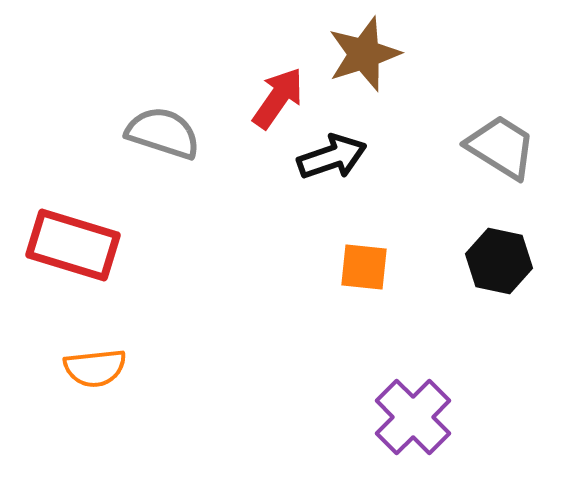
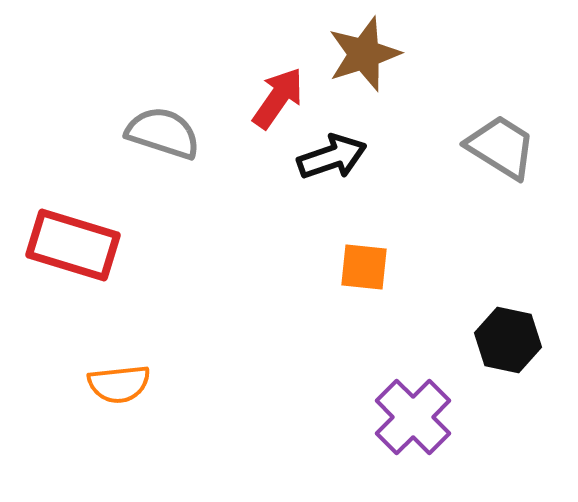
black hexagon: moved 9 px right, 79 px down
orange semicircle: moved 24 px right, 16 px down
